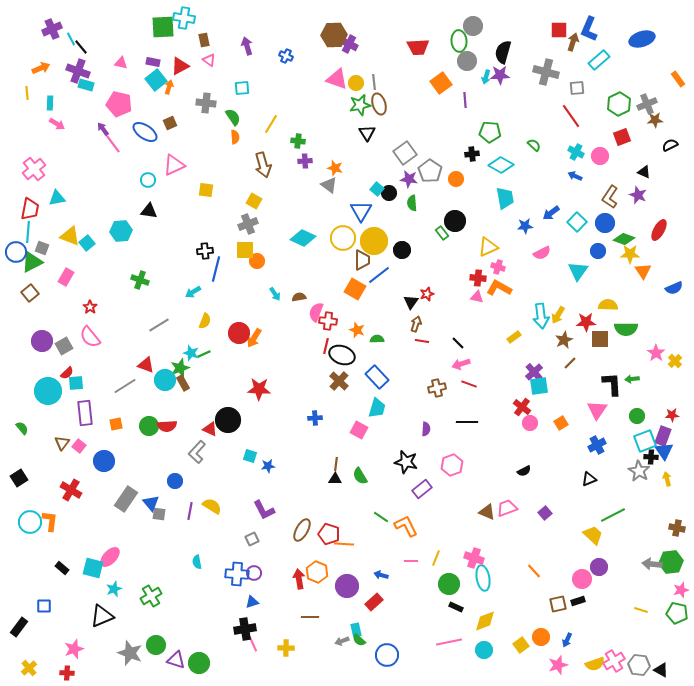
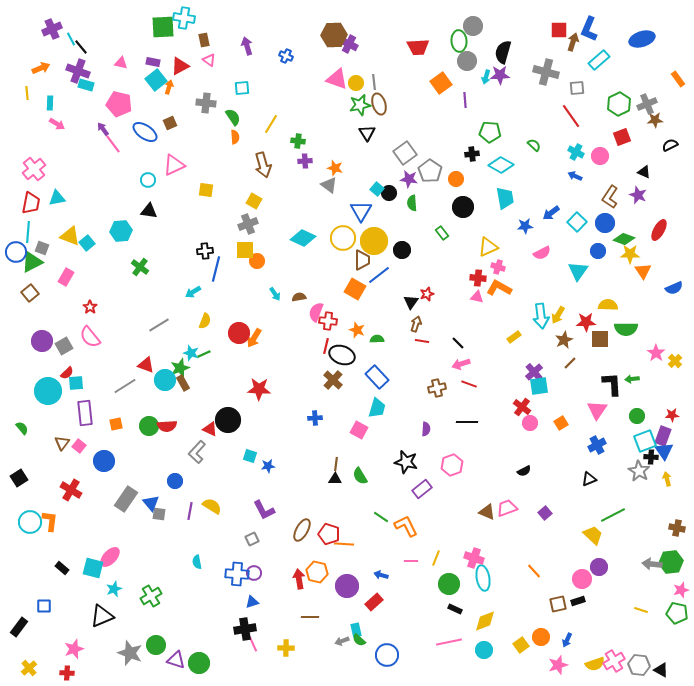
red trapezoid at (30, 209): moved 1 px right, 6 px up
black circle at (455, 221): moved 8 px right, 14 px up
green cross at (140, 280): moved 13 px up; rotated 18 degrees clockwise
brown cross at (339, 381): moved 6 px left, 1 px up
orange hexagon at (317, 572): rotated 10 degrees counterclockwise
black rectangle at (456, 607): moved 1 px left, 2 px down
